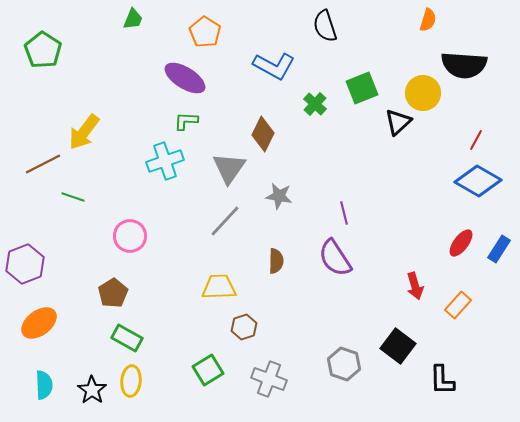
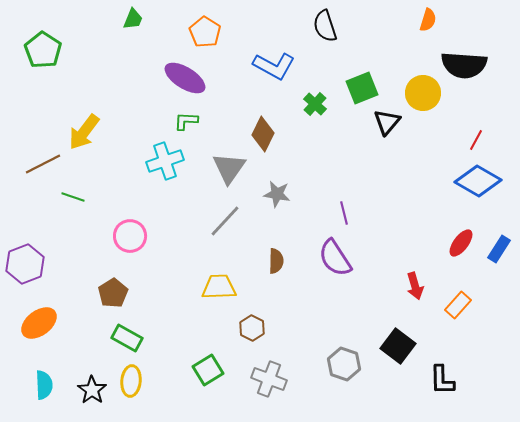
black triangle at (398, 122): moved 11 px left; rotated 8 degrees counterclockwise
gray star at (279, 196): moved 2 px left, 2 px up
brown hexagon at (244, 327): moved 8 px right, 1 px down; rotated 15 degrees counterclockwise
